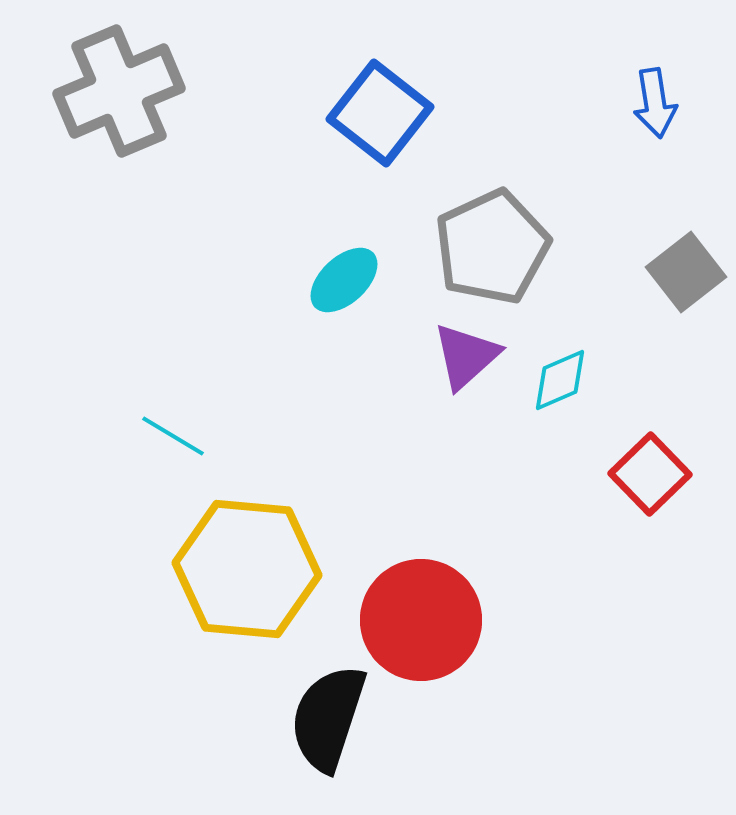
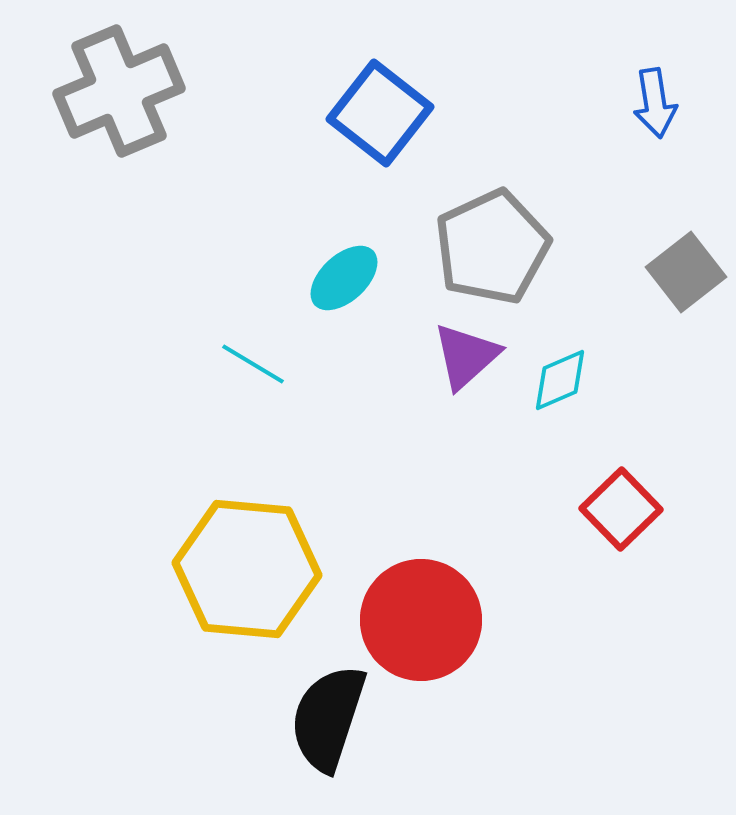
cyan ellipse: moved 2 px up
cyan line: moved 80 px right, 72 px up
red square: moved 29 px left, 35 px down
